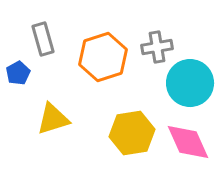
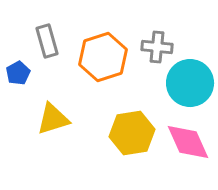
gray rectangle: moved 4 px right, 2 px down
gray cross: rotated 16 degrees clockwise
